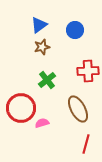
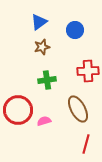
blue triangle: moved 3 px up
green cross: rotated 30 degrees clockwise
red circle: moved 3 px left, 2 px down
pink semicircle: moved 2 px right, 2 px up
